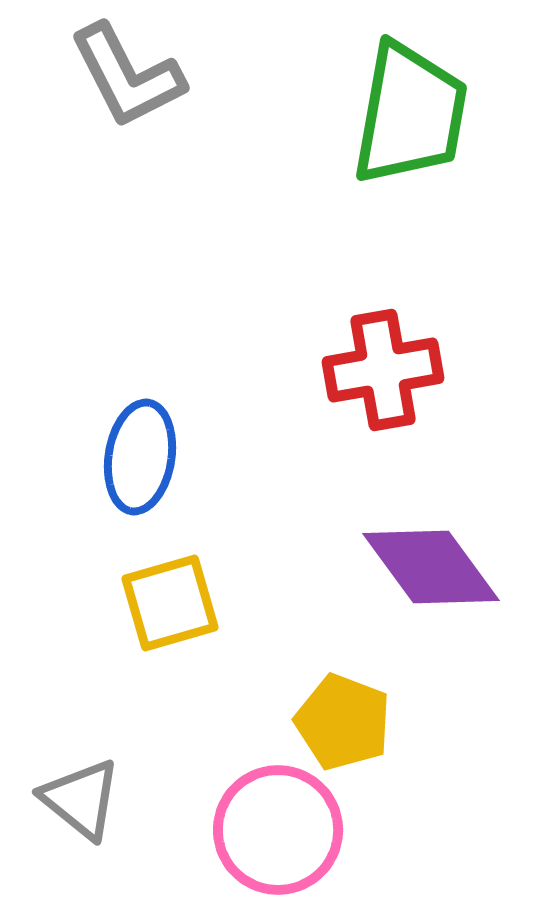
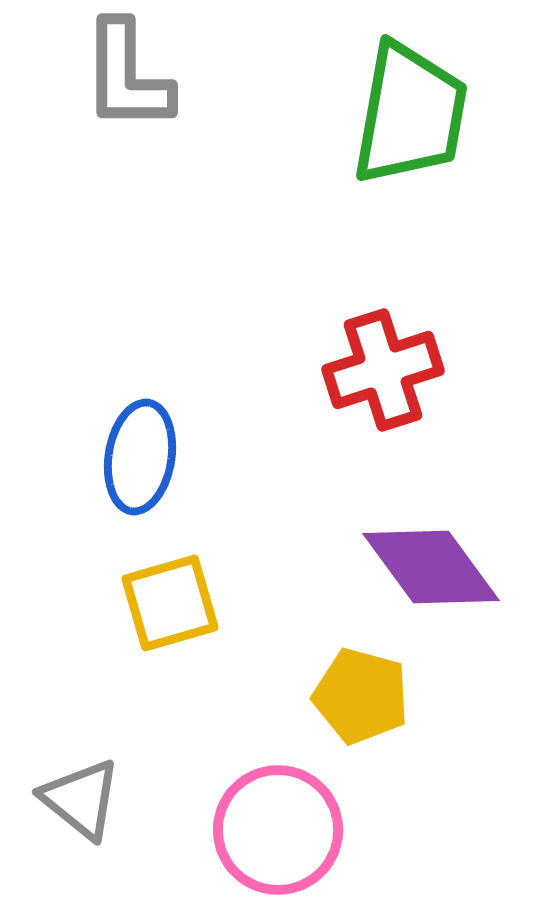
gray L-shape: rotated 27 degrees clockwise
red cross: rotated 8 degrees counterclockwise
yellow pentagon: moved 18 px right, 26 px up; rotated 6 degrees counterclockwise
